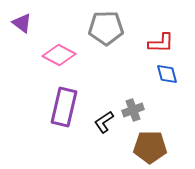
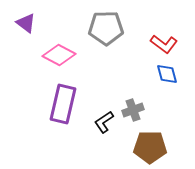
purple triangle: moved 4 px right
red L-shape: moved 3 px right, 1 px down; rotated 36 degrees clockwise
purple rectangle: moved 1 px left, 3 px up
